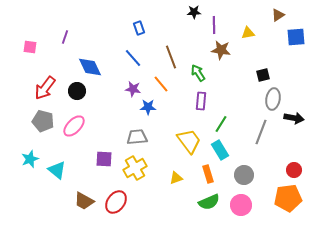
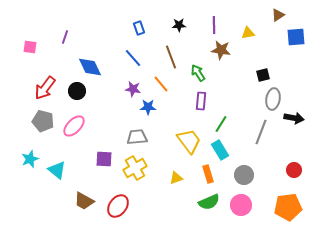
black star at (194, 12): moved 15 px left, 13 px down
orange pentagon at (288, 198): moved 9 px down
red ellipse at (116, 202): moved 2 px right, 4 px down
